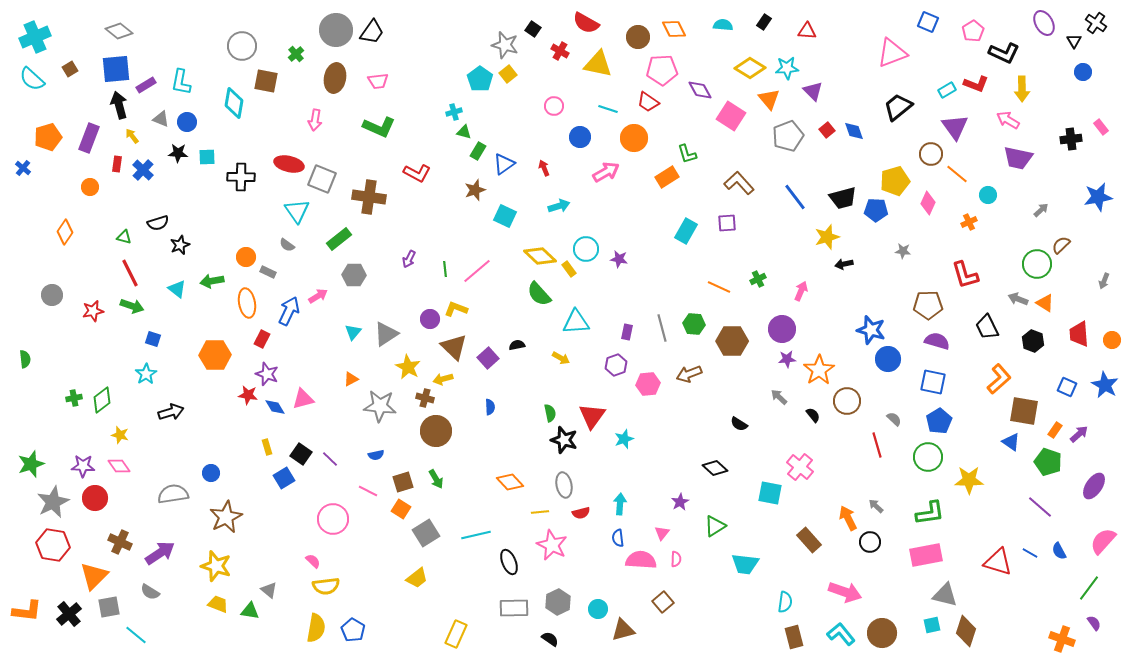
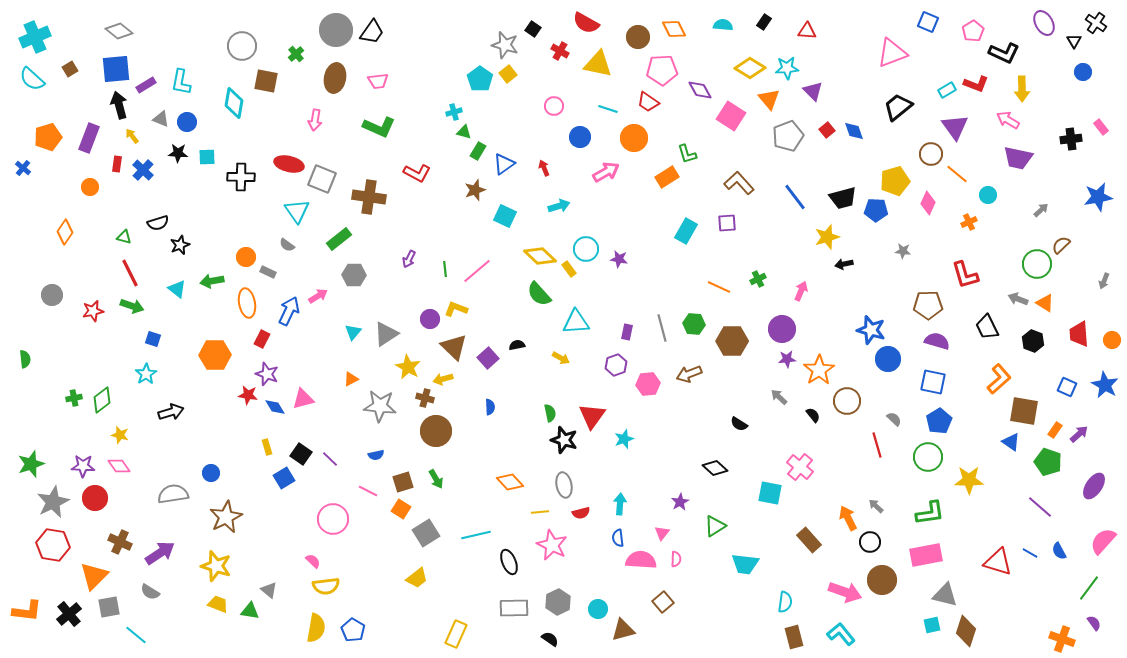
brown circle at (882, 633): moved 53 px up
